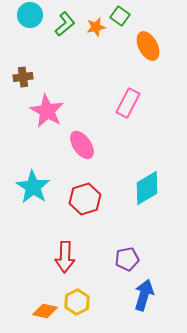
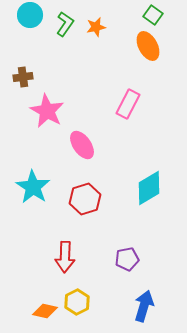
green square: moved 33 px right, 1 px up
green L-shape: rotated 15 degrees counterclockwise
pink rectangle: moved 1 px down
cyan diamond: moved 2 px right
blue arrow: moved 11 px down
